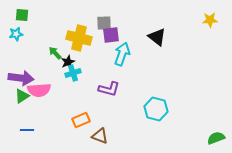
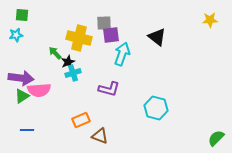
cyan star: moved 1 px down
cyan hexagon: moved 1 px up
green semicircle: rotated 24 degrees counterclockwise
